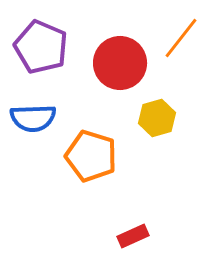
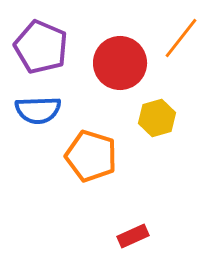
blue semicircle: moved 5 px right, 8 px up
